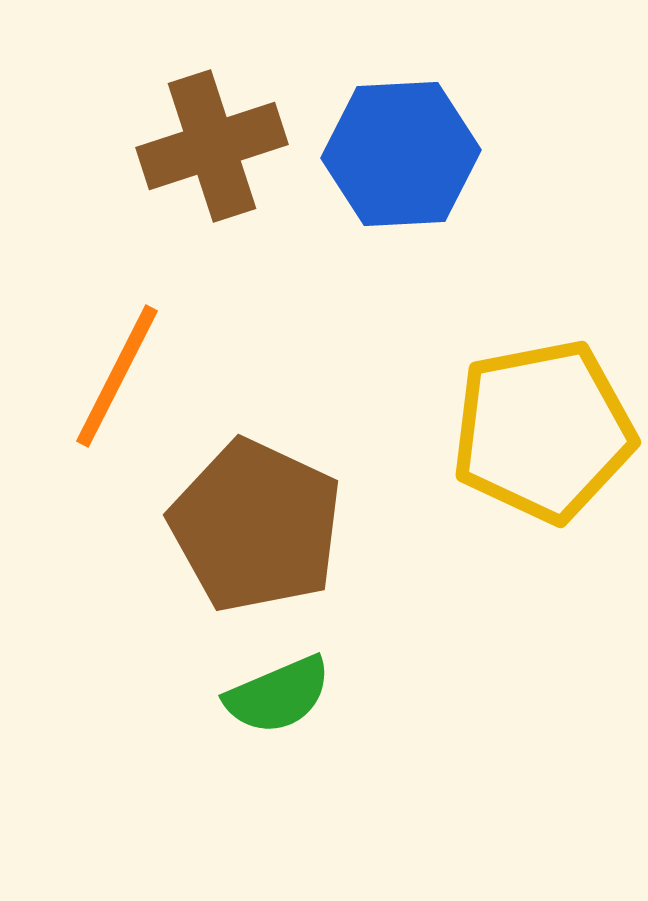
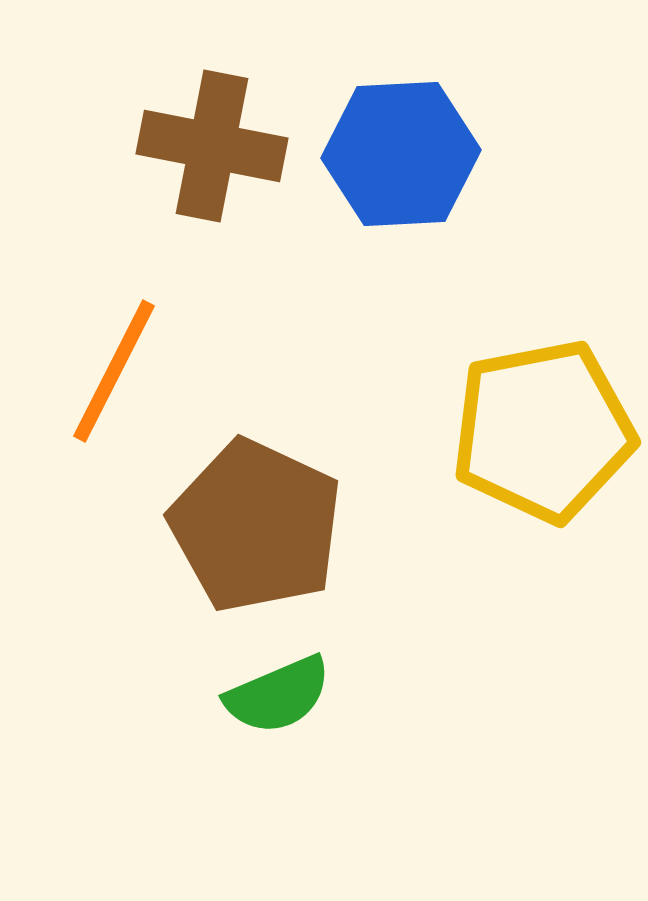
brown cross: rotated 29 degrees clockwise
orange line: moved 3 px left, 5 px up
